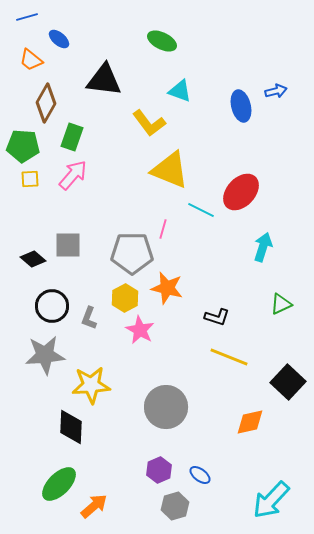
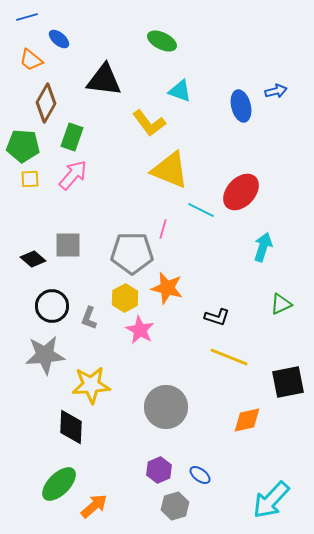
black square at (288, 382): rotated 36 degrees clockwise
orange diamond at (250, 422): moved 3 px left, 2 px up
